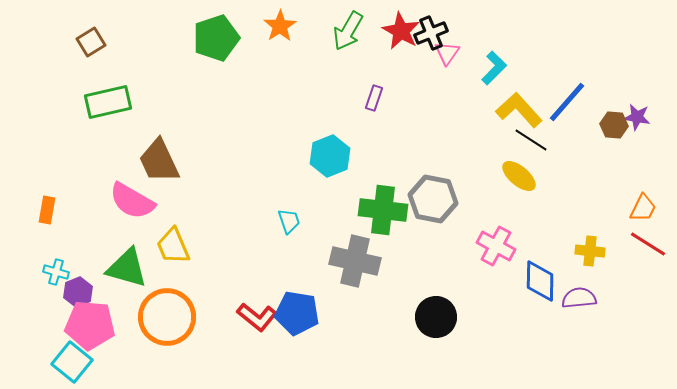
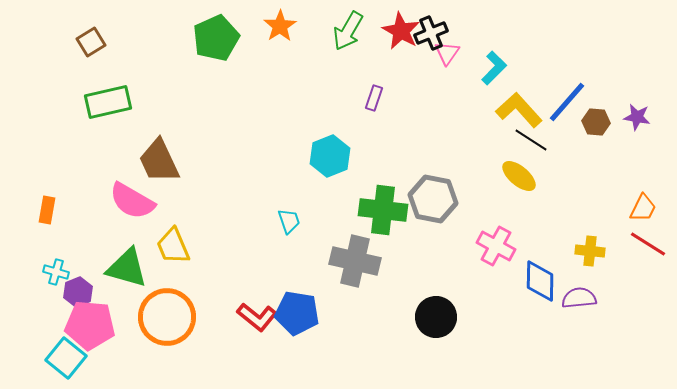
green pentagon: rotated 6 degrees counterclockwise
brown hexagon: moved 18 px left, 3 px up
cyan square: moved 6 px left, 4 px up
